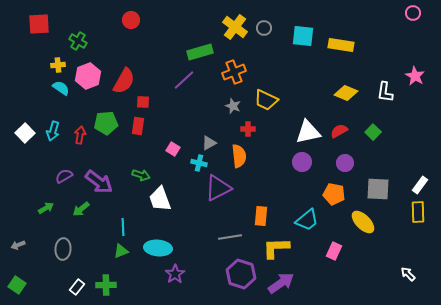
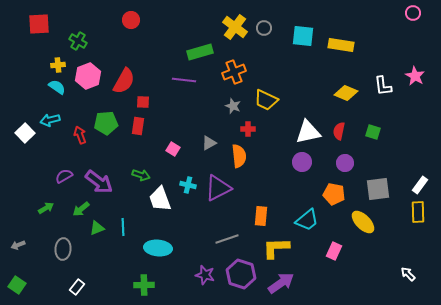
purple line at (184, 80): rotated 50 degrees clockwise
cyan semicircle at (61, 88): moved 4 px left, 1 px up
white L-shape at (385, 92): moved 2 px left, 6 px up; rotated 15 degrees counterclockwise
cyan arrow at (53, 131): moved 3 px left, 11 px up; rotated 60 degrees clockwise
red semicircle at (339, 131): rotated 48 degrees counterclockwise
green square at (373, 132): rotated 28 degrees counterclockwise
red arrow at (80, 135): rotated 30 degrees counterclockwise
cyan cross at (199, 163): moved 11 px left, 22 px down
gray square at (378, 189): rotated 10 degrees counterclockwise
gray line at (230, 237): moved 3 px left, 2 px down; rotated 10 degrees counterclockwise
green triangle at (121, 251): moved 24 px left, 23 px up
purple star at (175, 274): moved 30 px right, 1 px down; rotated 24 degrees counterclockwise
green cross at (106, 285): moved 38 px right
